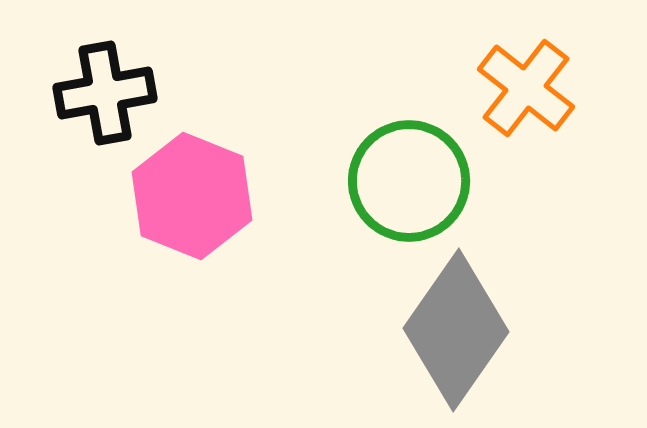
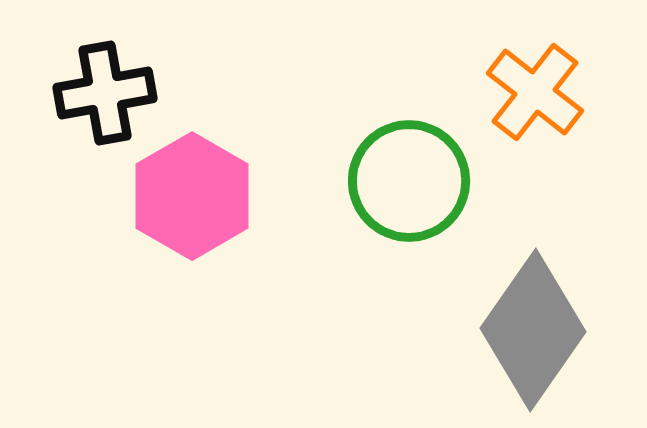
orange cross: moved 9 px right, 4 px down
pink hexagon: rotated 8 degrees clockwise
gray diamond: moved 77 px right
